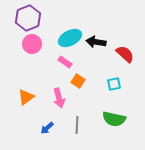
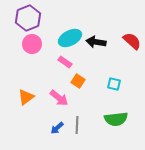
red semicircle: moved 7 px right, 13 px up
cyan square: rotated 24 degrees clockwise
pink arrow: rotated 36 degrees counterclockwise
green semicircle: moved 2 px right; rotated 20 degrees counterclockwise
blue arrow: moved 10 px right
